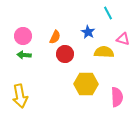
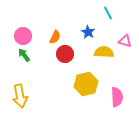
pink triangle: moved 2 px right, 2 px down
green arrow: rotated 48 degrees clockwise
yellow hexagon: rotated 15 degrees counterclockwise
